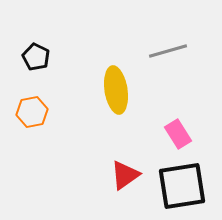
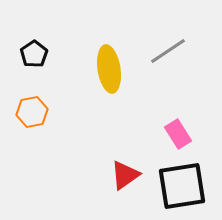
gray line: rotated 18 degrees counterclockwise
black pentagon: moved 2 px left, 3 px up; rotated 12 degrees clockwise
yellow ellipse: moved 7 px left, 21 px up
